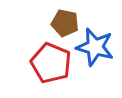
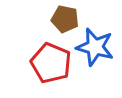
brown pentagon: moved 4 px up
